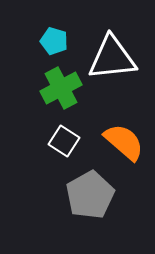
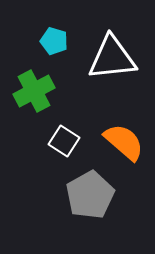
green cross: moved 27 px left, 3 px down
